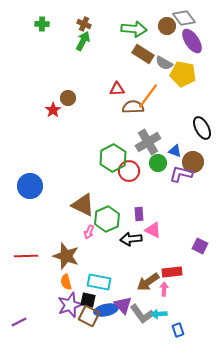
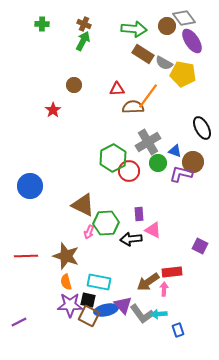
brown circle at (68, 98): moved 6 px right, 13 px up
green hexagon at (107, 219): moved 1 px left, 4 px down; rotated 20 degrees clockwise
purple star at (70, 305): rotated 20 degrees clockwise
